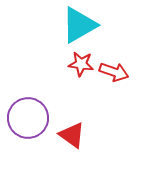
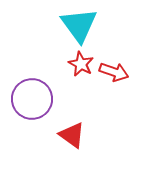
cyan triangle: rotated 36 degrees counterclockwise
red star: rotated 20 degrees clockwise
purple circle: moved 4 px right, 19 px up
